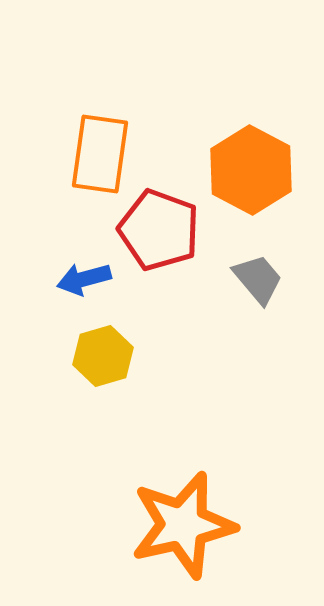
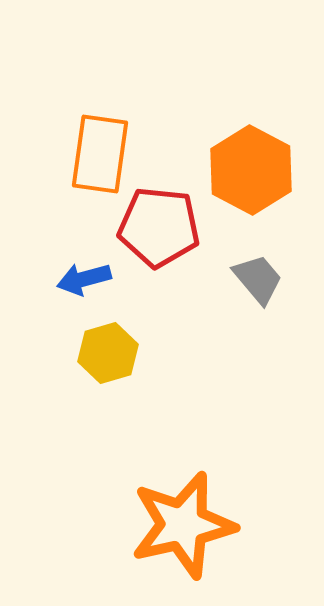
red pentagon: moved 3 px up; rotated 14 degrees counterclockwise
yellow hexagon: moved 5 px right, 3 px up
